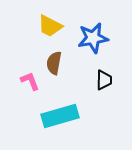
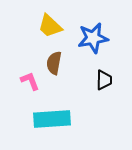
yellow trapezoid: rotated 16 degrees clockwise
cyan rectangle: moved 8 px left, 3 px down; rotated 12 degrees clockwise
